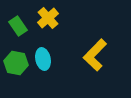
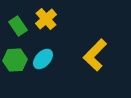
yellow cross: moved 2 px left, 1 px down
cyan ellipse: rotated 55 degrees clockwise
green hexagon: moved 1 px left, 3 px up; rotated 15 degrees counterclockwise
